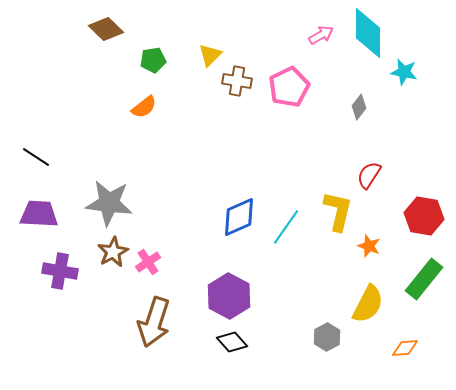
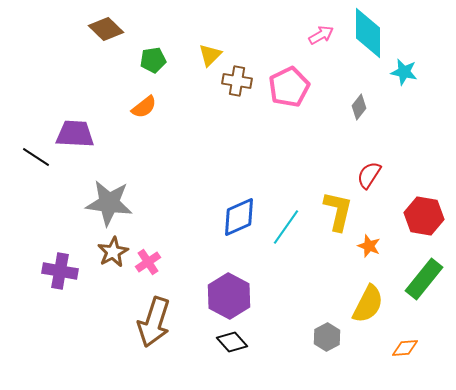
purple trapezoid: moved 36 px right, 80 px up
